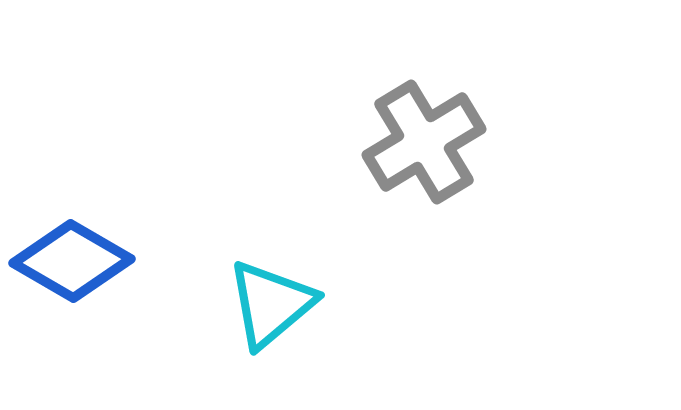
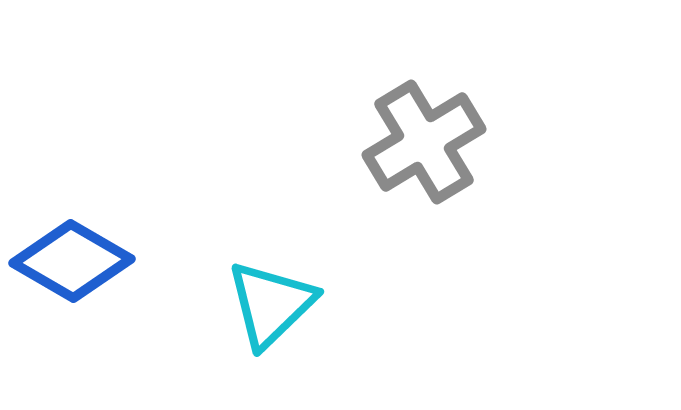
cyan triangle: rotated 4 degrees counterclockwise
